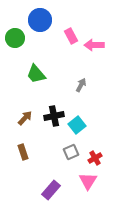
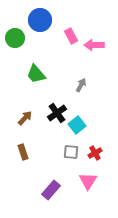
black cross: moved 3 px right, 3 px up; rotated 24 degrees counterclockwise
gray square: rotated 28 degrees clockwise
red cross: moved 5 px up
